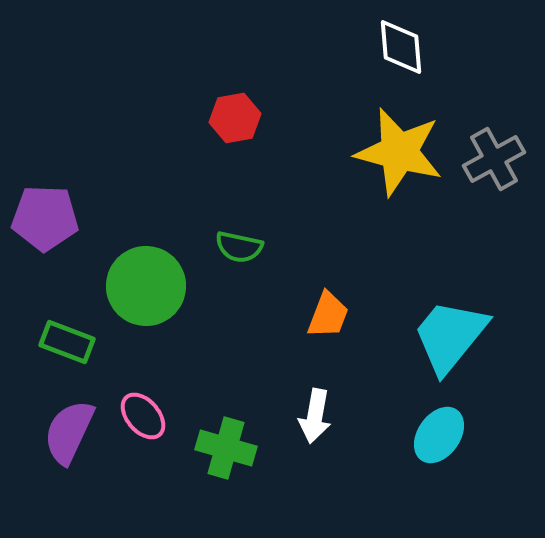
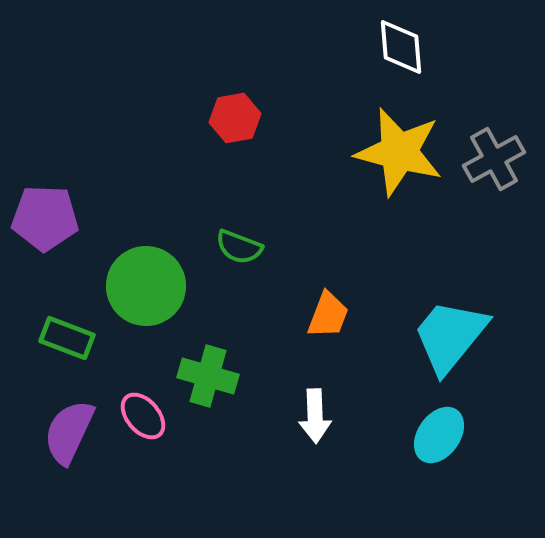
green semicircle: rotated 9 degrees clockwise
green rectangle: moved 4 px up
white arrow: rotated 12 degrees counterclockwise
green cross: moved 18 px left, 72 px up
